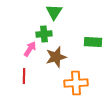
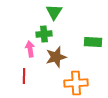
pink arrow: rotated 42 degrees counterclockwise
